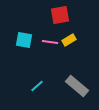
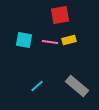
yellow rectangle: rotated 16 degrees clockwise
